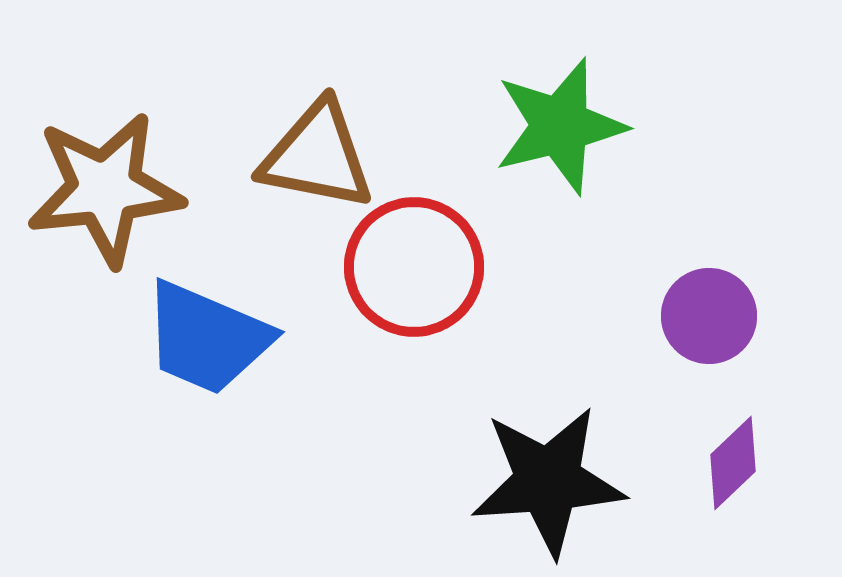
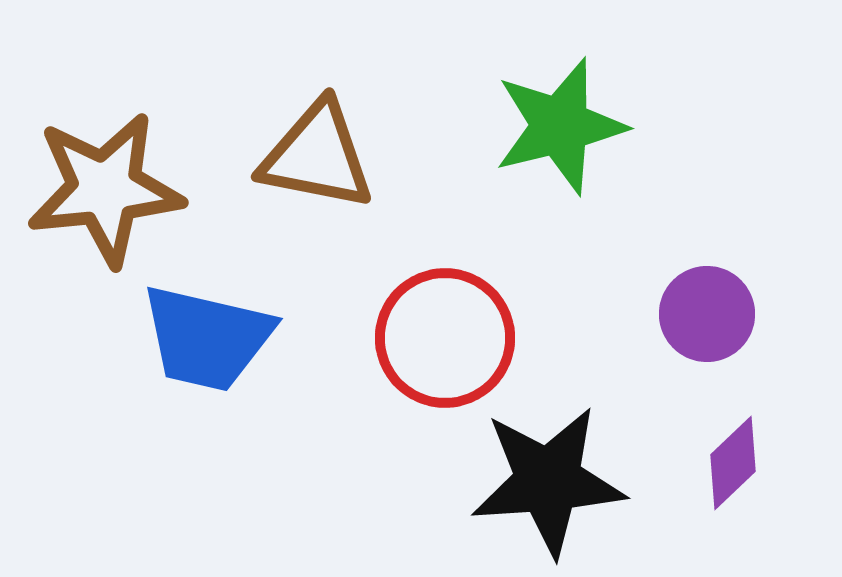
red circle: moved 31 px right, 71 px down
purple circle: moved 2 px left, 2 px up
blue trapezoid: rotated 10 degrees counterclockwise
